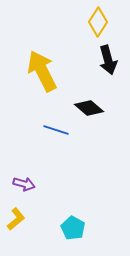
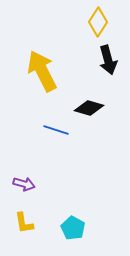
black diamond: rotated 24 degrees counterclockwise
yellow L-shape: moved 8 px right, 4 px down; rotated 120 degrees clockwise
